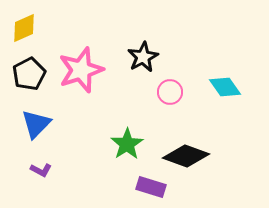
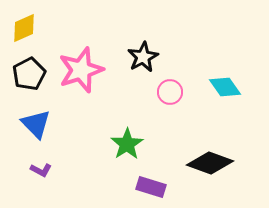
blue triangle: rotated 28 degrees counterclockwise
black diamond: moved 24 px right, 7 px down
